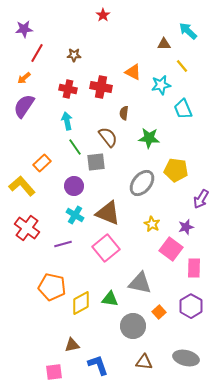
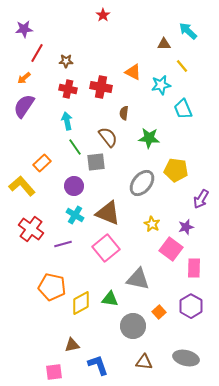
brown star at (74, 55): moved 8 px left, 6 px down
red cross at (27, 228): moved 4 px right, 1 px down
gray triangle at (140, 283): moved 2 px left, 4 px up
